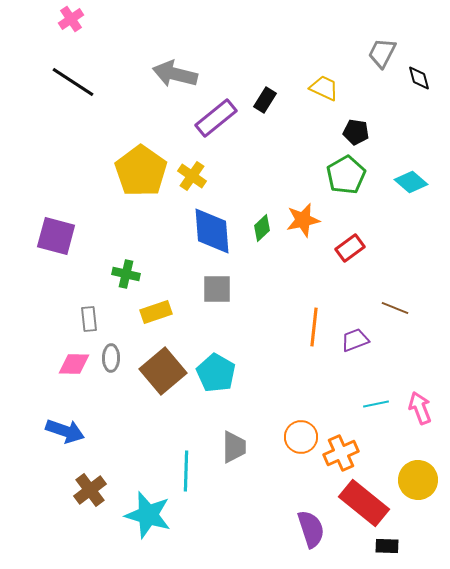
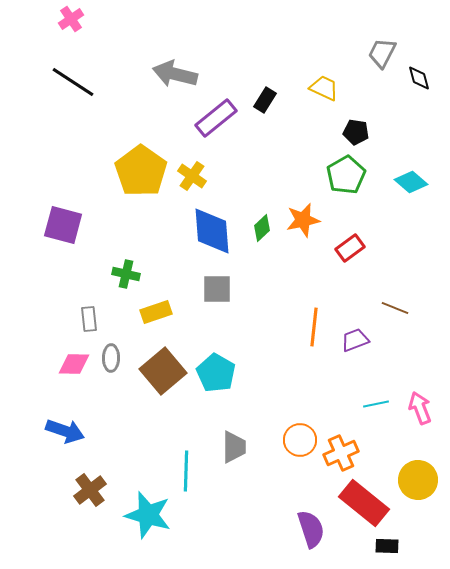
purple square at (56, 236): moved 7 px right, 11 px up
orange circle at (301, 437): moved 1 px left, 3 px down
